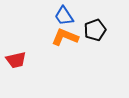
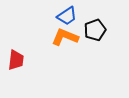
blue trapezoid: moved 3 px right; rotated 90 degrees counterclockwise
red trapezoid: rotated 70 degrees counterclockwise
